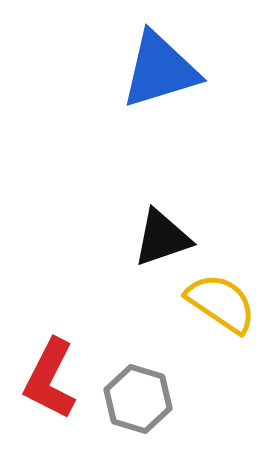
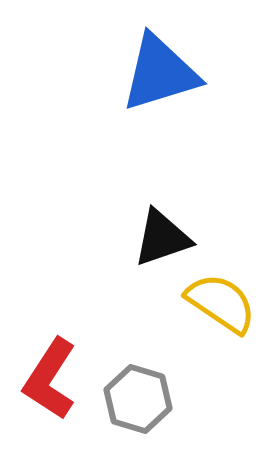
blue triangle: moved 3 px down
red L-shape: rotated 6 degrees clockwise
